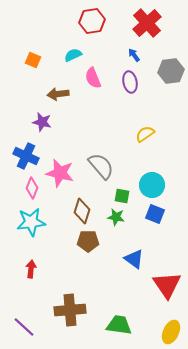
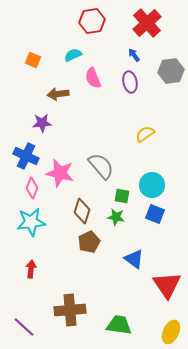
purple star: moved 1 px down; rotated 18 degrees counterclockwise
brown pentagon: moved 1 px right, 1 px down; rotated 25 degrees counterclockwise
